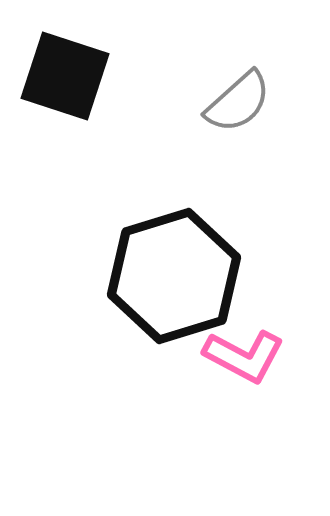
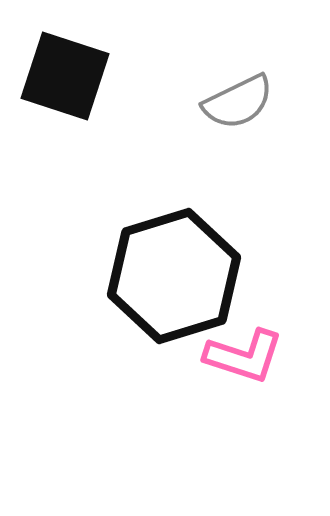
gray semicircle: rotated 16 degrees clockwise
pink L-shape: rotated 10 degrees counterclockwise
